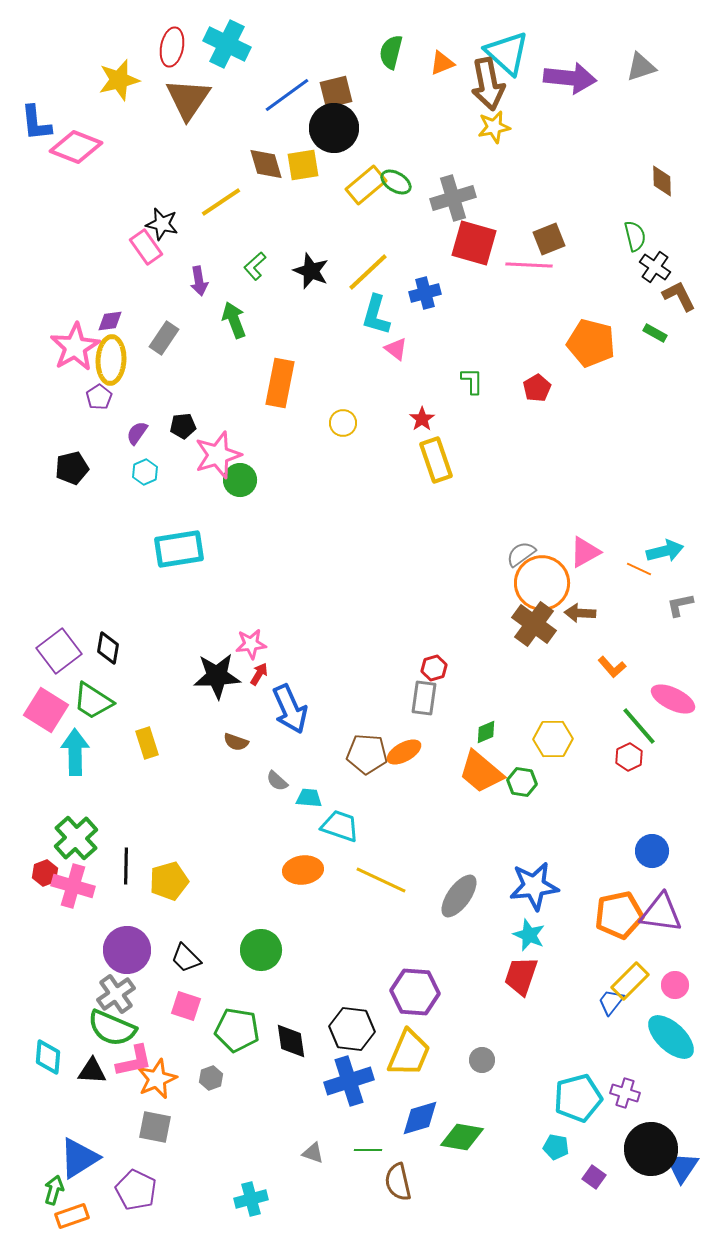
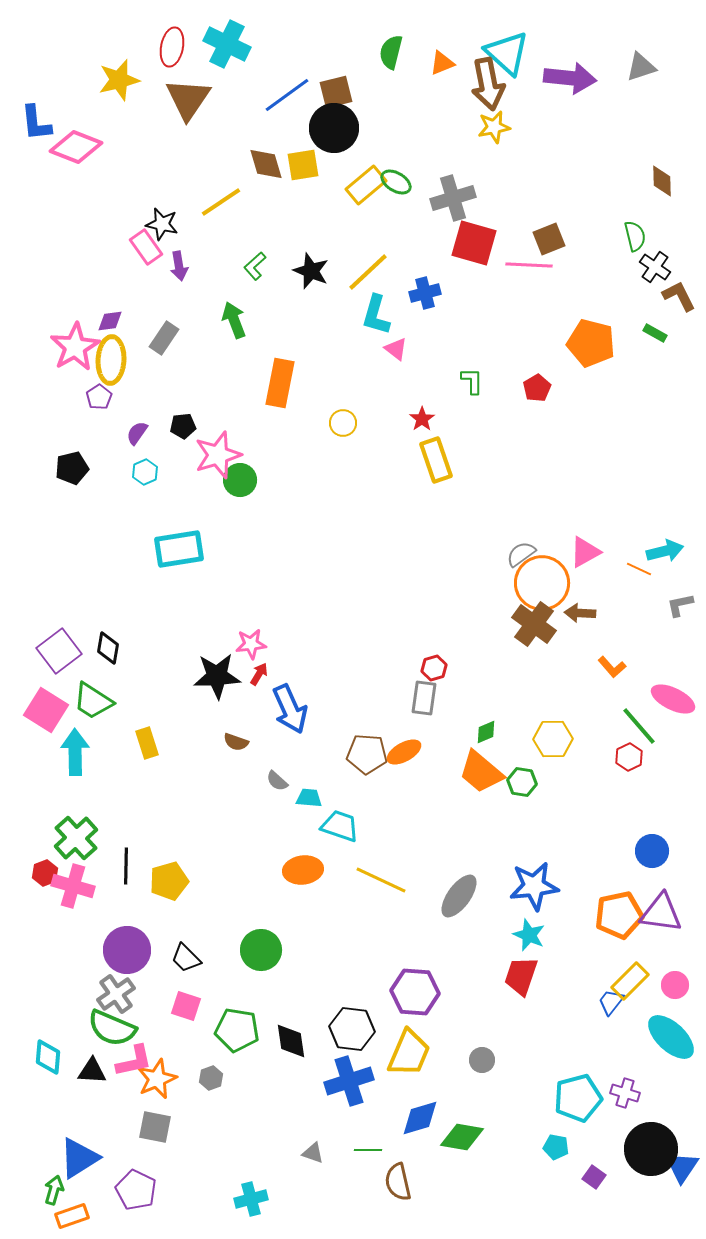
purple arrow at (199, 281): moved 20 px left, 15 px up
